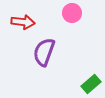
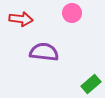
red arrow: moved 2 px left, 3 px up
purple semicircle: rotated 76 degrees clockwise
